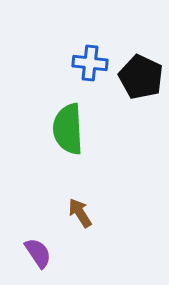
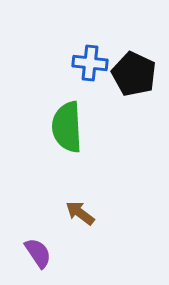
black pentagon: moved 7 px left, 3 px up
green semicircle: moved 1 px left, 2 px up
brown arrow: rotated 20 degrees counterclockwise
